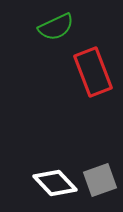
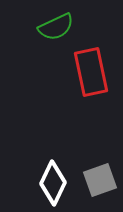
red rectangle: moved 2 px left; rotated 9 degrees clockwise
white diamond: moved 2 px left; rotated 69 degrees clockwise
